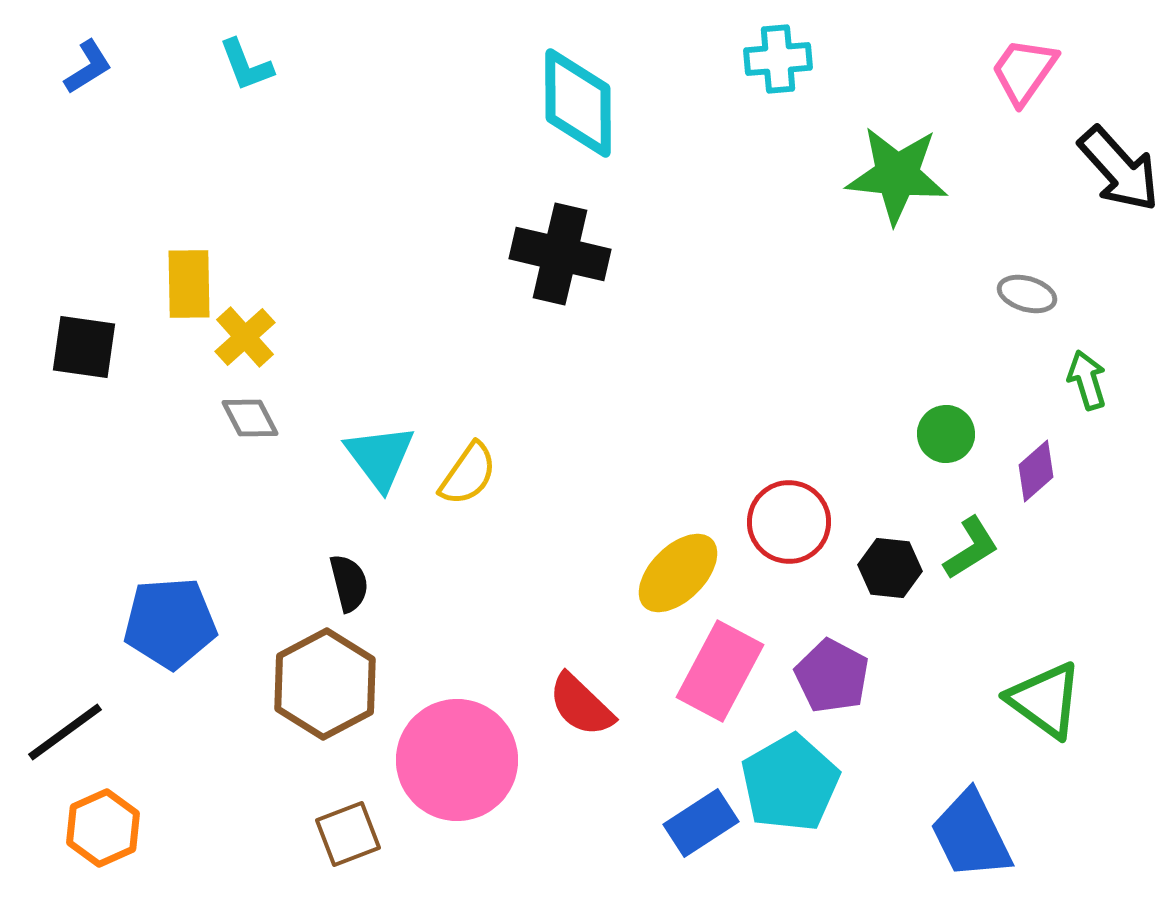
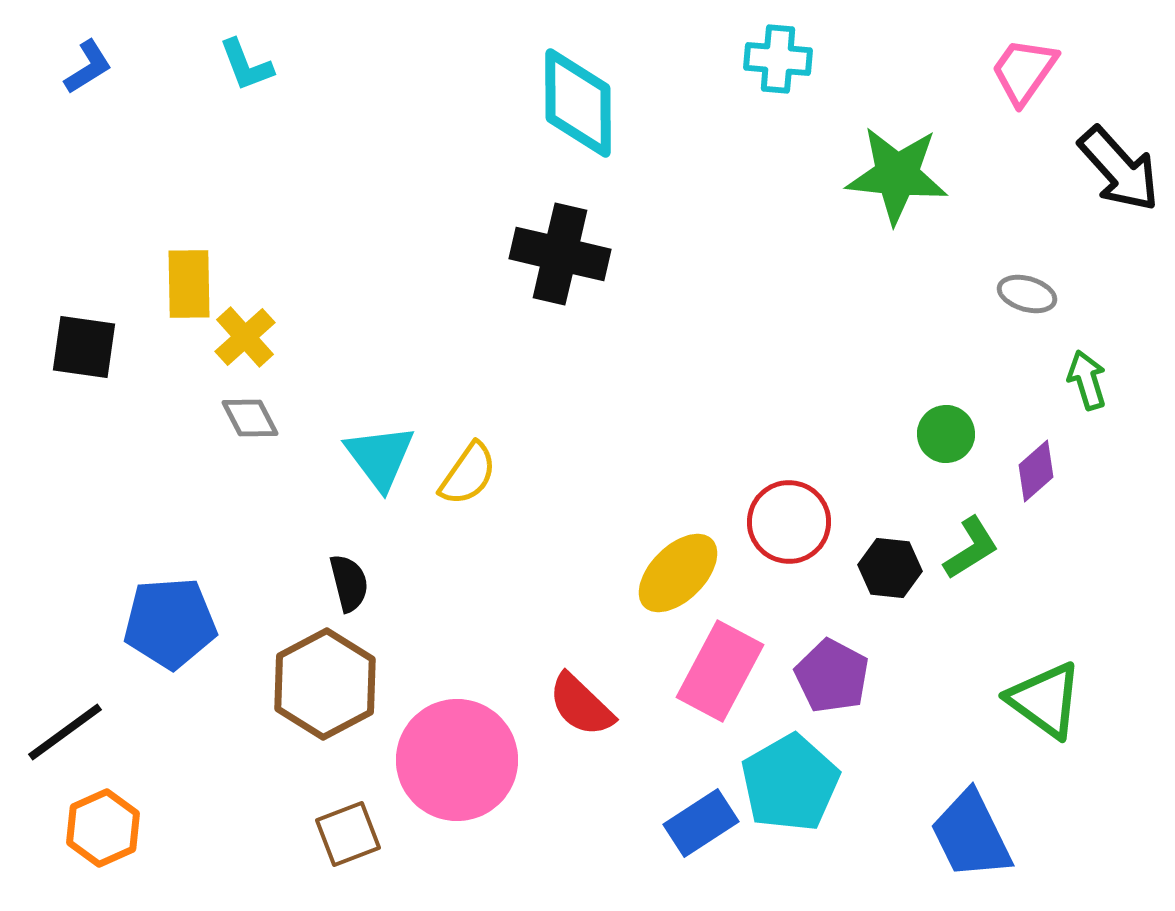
cyan cross: rotated 10 degrees clockwise
